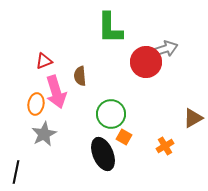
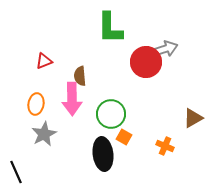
pink arrow: moved 16 px right, 7 px down; rotated 16 degrees clockwise
orange cross: rotated 36 degrees counterclockwise
black ellipse: rotated 16 degrees clockwise
black line: rotated 35 degrees counterclockwise
